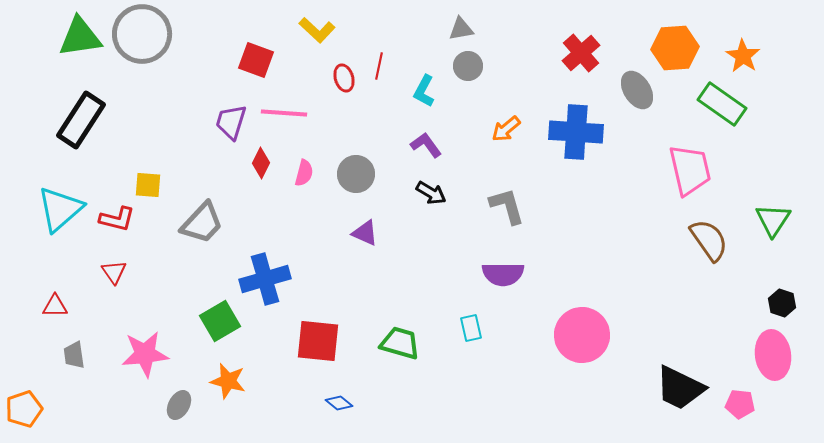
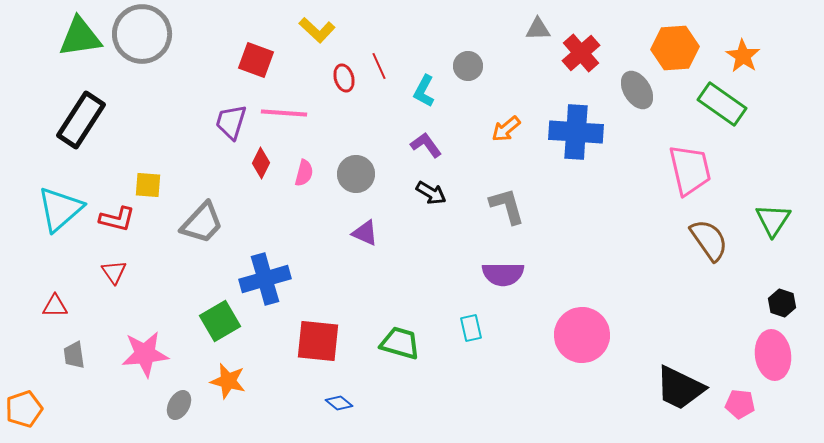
gray triangle at (461, 29): moved 77 px right; rotated 8 degrees clockwise
red line at (379, 66): rotated 36 degrees counterclockwise
